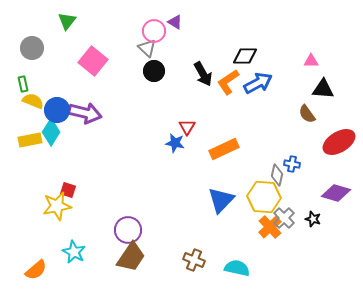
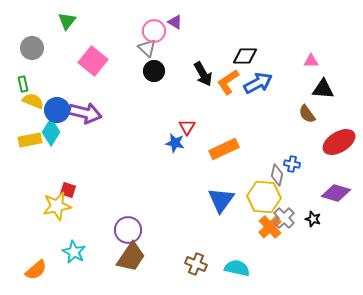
blue triangle: rotated 8 degrees counterclockwise
brown cross: moved 2 px right, 4 px down
